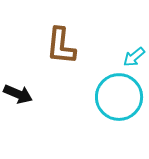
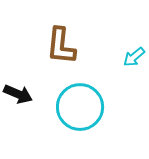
cyan circle: moved 39 px left, 10 px down
